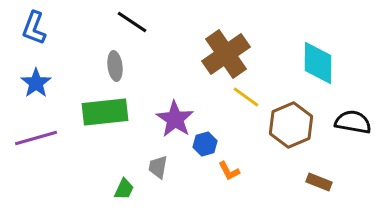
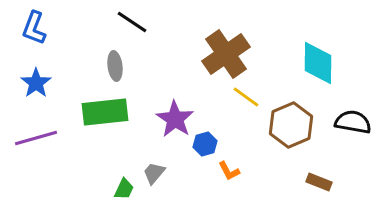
gray trapezoid: moved 4 px left, 6 px down; rotated 30 degrees clockwise
